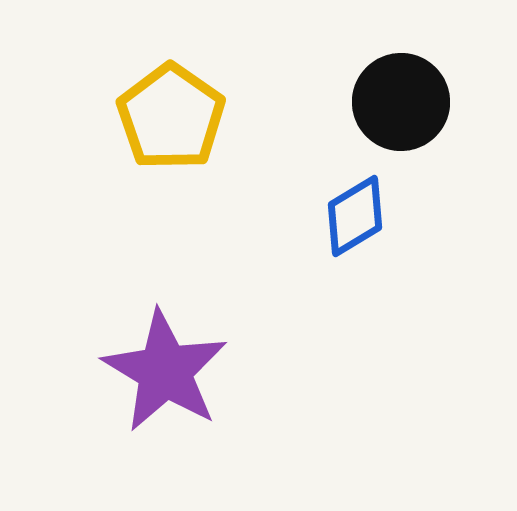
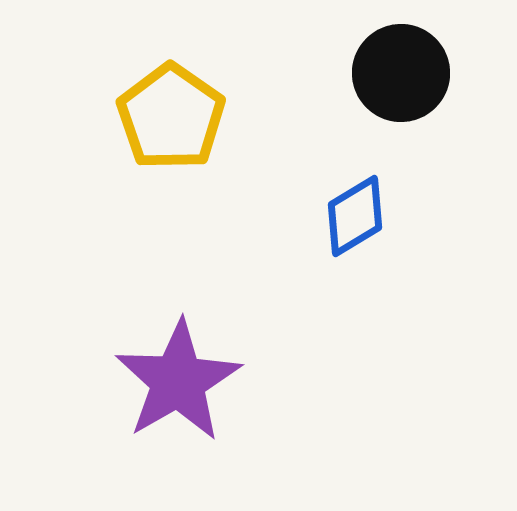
black circle: moved 29 px up
purple star: moved 13 px right, 10 px down; rotated 11 degrees clockwise
